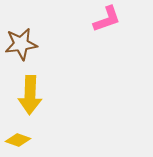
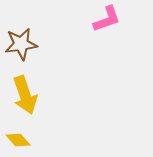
yellow arrow: moved 5 px left; rotated 21 degrees counterclockwise
yellow diamond: rotated 30 degrees clockwise
